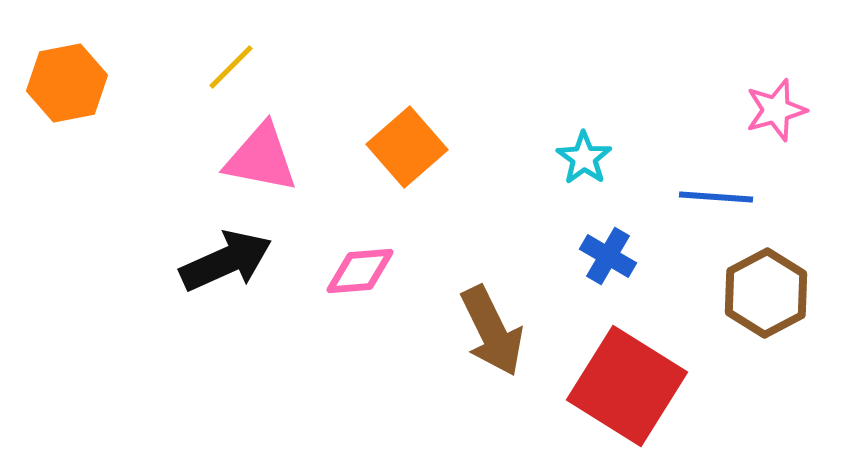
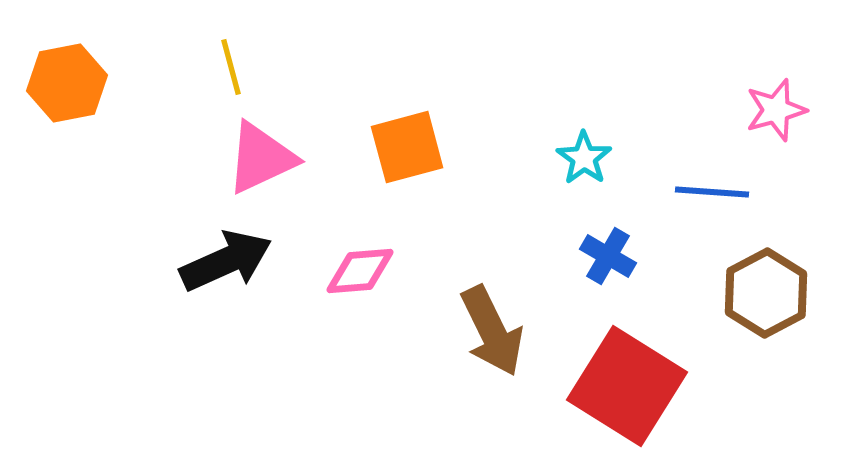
yellow line: rotated 60 degrees counterclockwise
orange square: rotated 26 degrees clockwise
pink triangle: rotated 36 degrees counterclockwise
blue line: moved 4 px left, 5 px up
